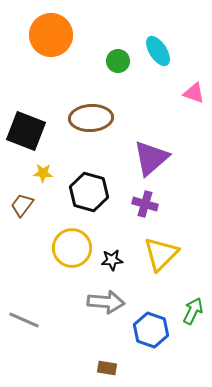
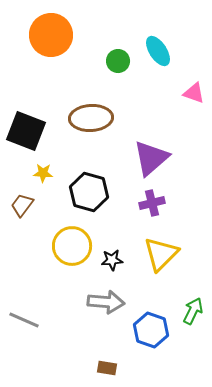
purple cross: moved 7 px right, 1 px up; rotated 30 degrees counterclockwise
yellow circle: moved 2 px up
